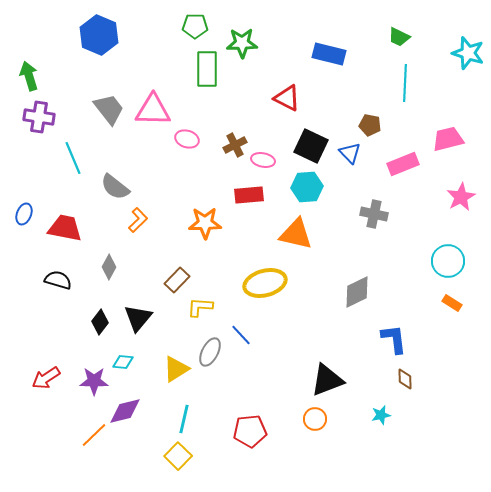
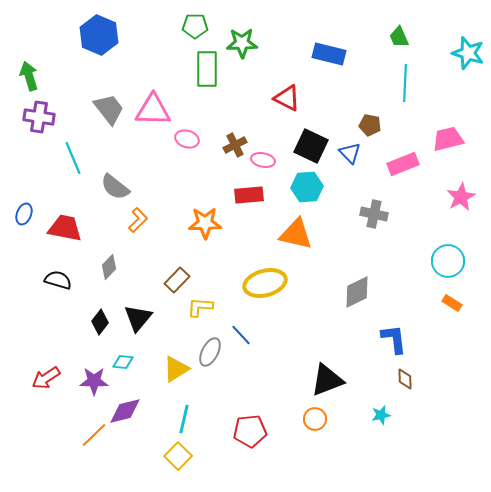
green trapezoid at (399, 37): rotated 40 degrees clockwise
gray diamond at (109, 267): rotated 15 degrees clockwise
